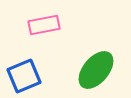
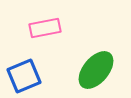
pink rectangle: moved 1 px right, 3 px down
